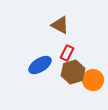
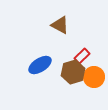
red rectangle: moved 15 px right, 3 px down; rotated 21 degrees clockwise
orange circle: moved 1 px right, 3 px up
